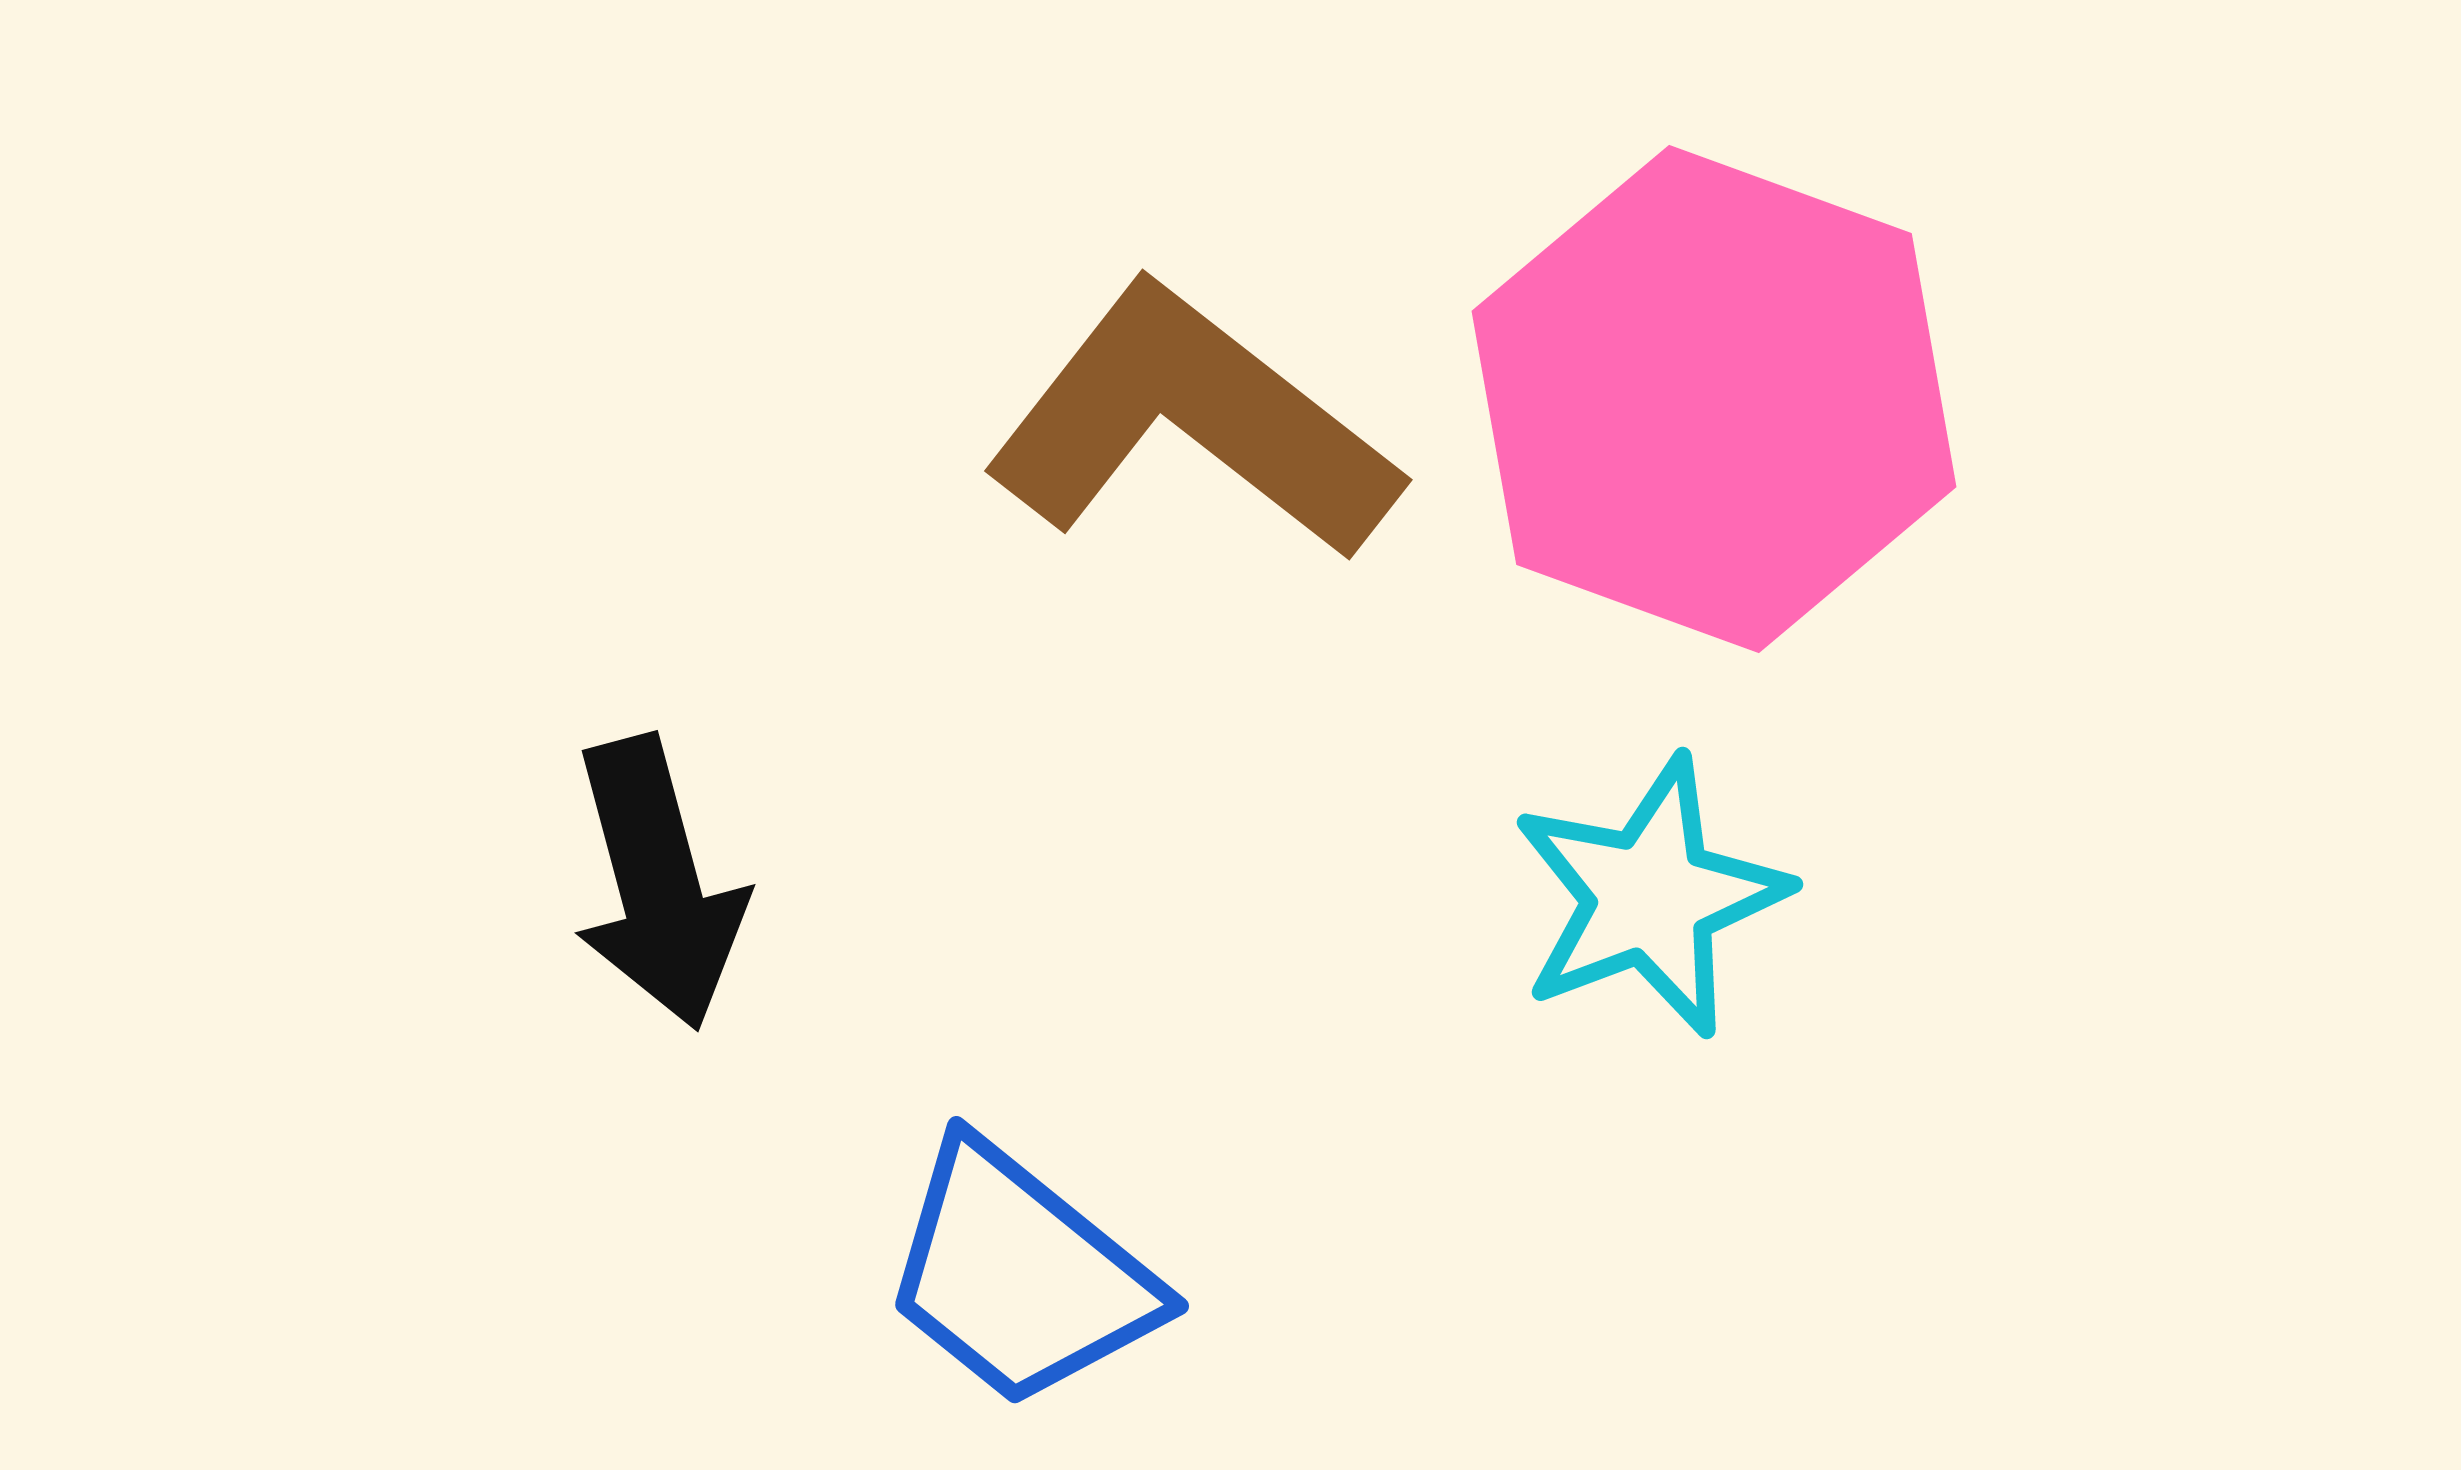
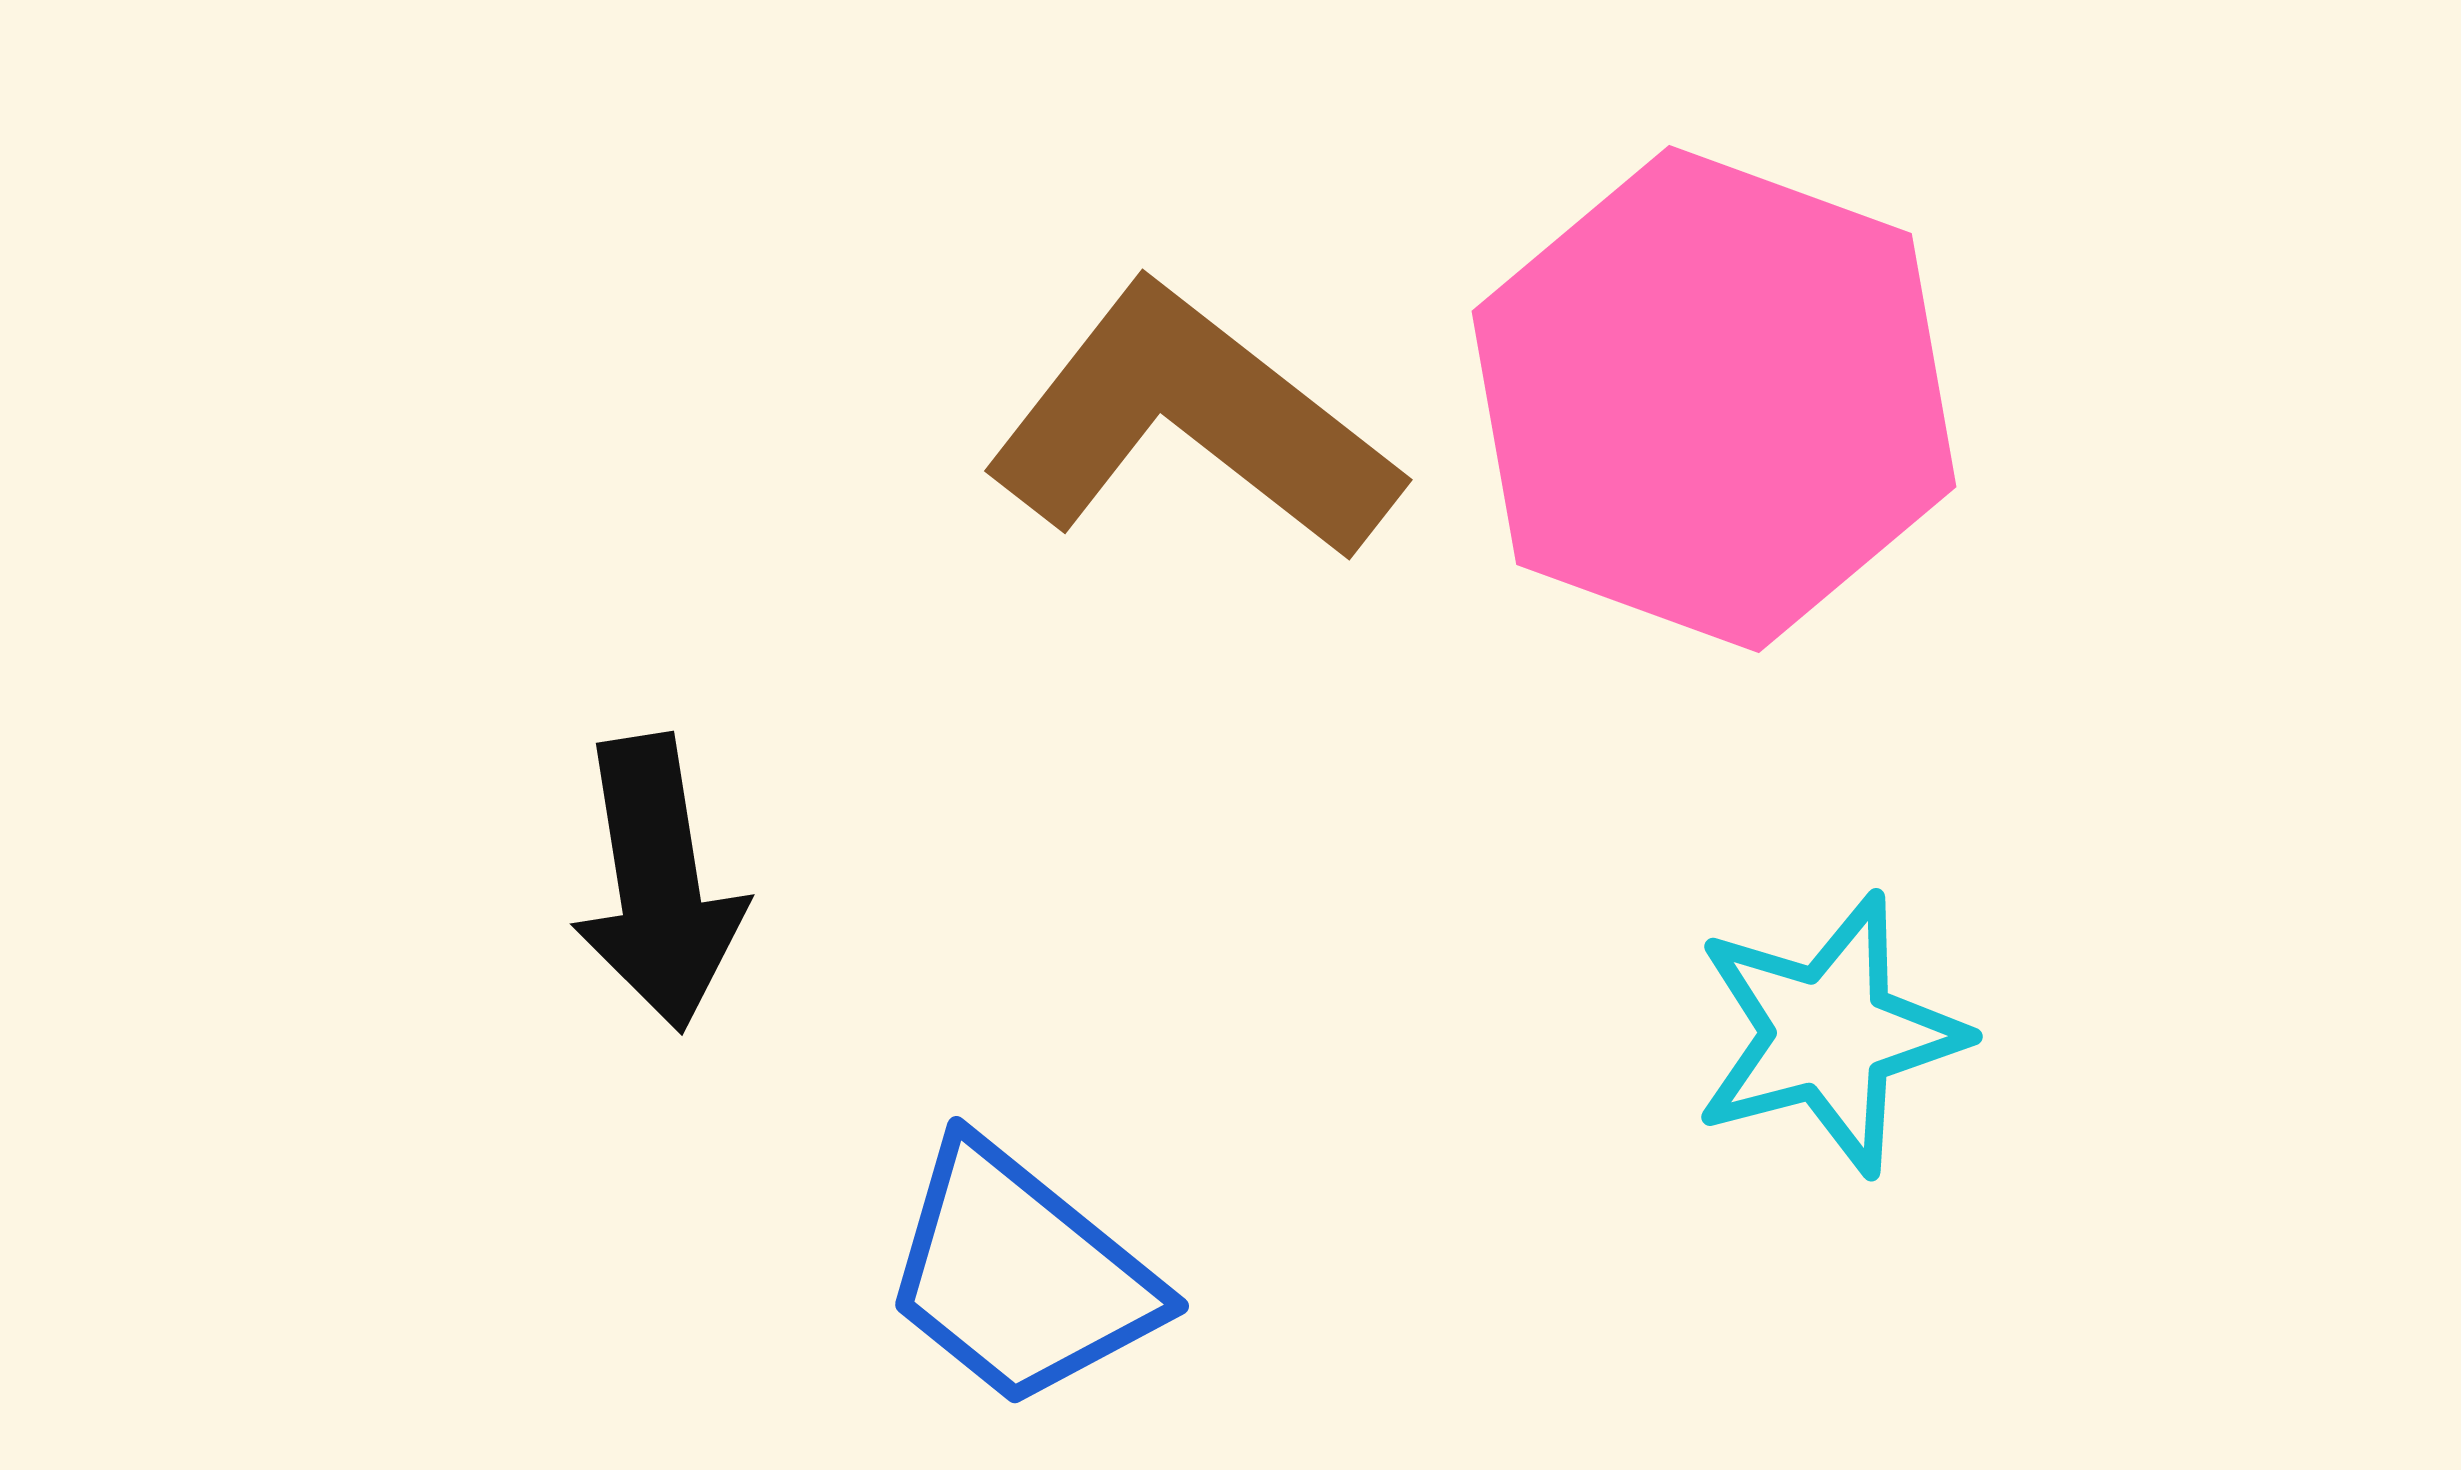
black arrow: rotated 6 degrees clockwise
cyan star: moved 179 px right, 137 px down; rotated 6 degrees clockwise
